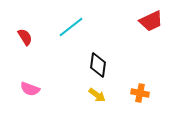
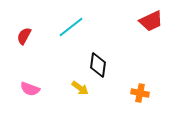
red semicircle: moved 1 px left, 1 px up; rotated 120 degrees counterclockwise
yellow arrow: moved 17 px left, 7 px up
